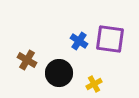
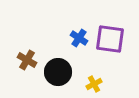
blue cross: moved 3 px up
black circle: moved 1 px left, 1 px up
